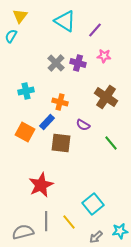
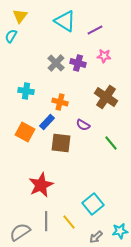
purple line: rotated 21 degrees clockwise
cyan cross: rotated 21 degrees clockwise
gray semicircle: moved 3 px left; rotated 20 degrees counterclockwise
